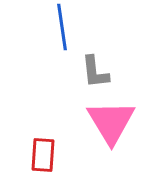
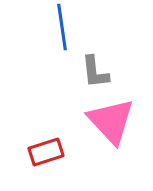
pink triangle: moved 1 px up; rotated 12 degrees counterclockwise
red rectangle: moved 3 px right, 3 px up; rotated 68 degrees clockwise
